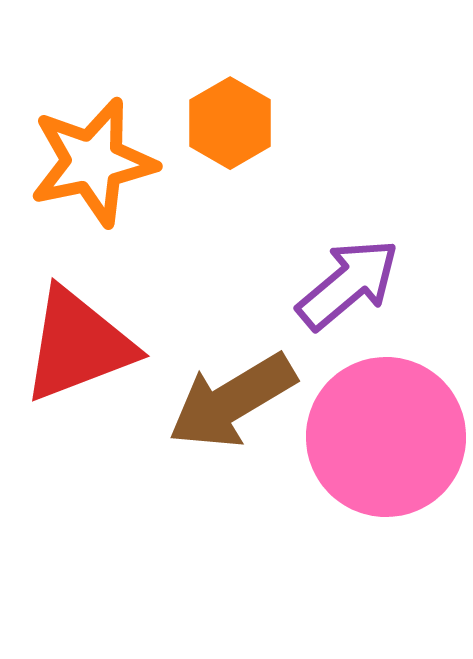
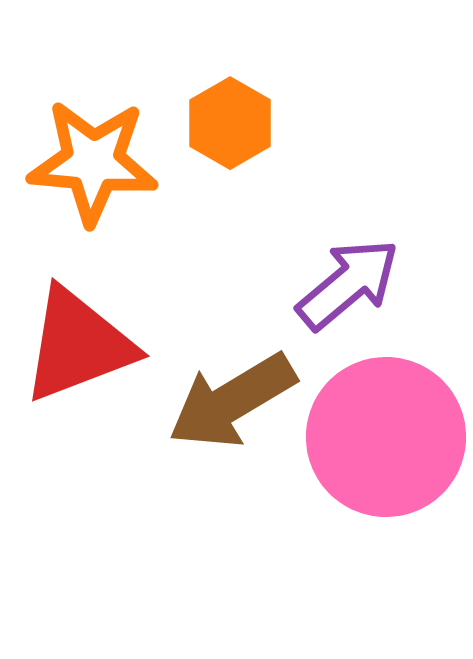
orange star: rotated 17 degrees clockwise
